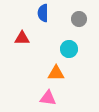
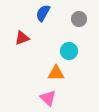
blue semicircle: rotated 30 degrees clockwise
red triangle: rotated 21 degrees counterclockwise
cyan circle: moved 2 px down
pink triangle: rotated 36 degrees clockwise
